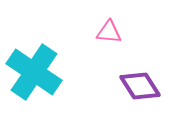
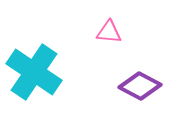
purple diamond: rotated 30 degrees counterclockwise
